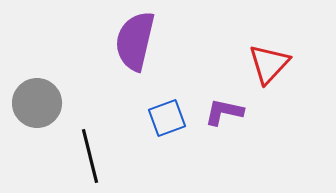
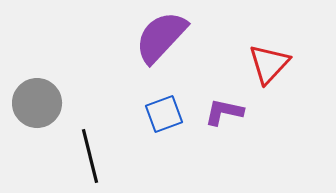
purple semicircle: moved 26 px right, 4 px up; rotated 30 degrees clockwise
blue square: moved 3 px left, 4 px up
